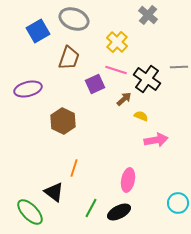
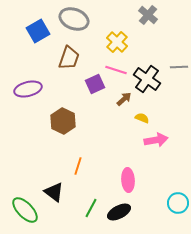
yellow semicircle: moved 1 px right, 2 px down
orange line: moved 4 px right, 2 px up
pink ellipse: rotated 15 degrees counterclockwise
green ellipse: moved 5 px left, 2 px up
